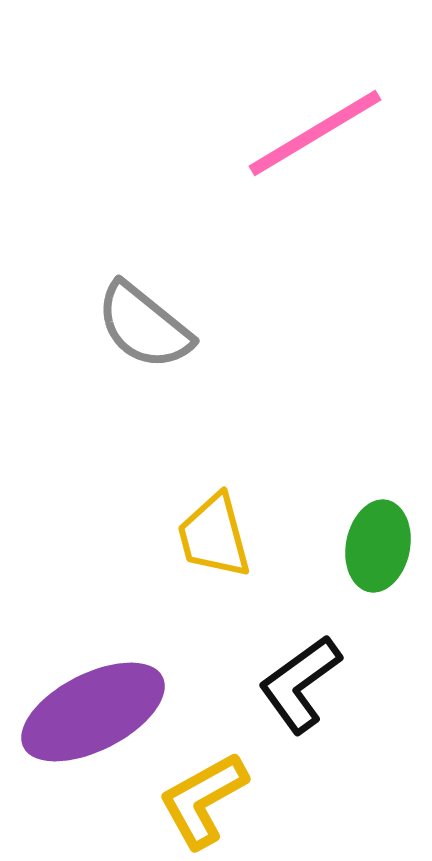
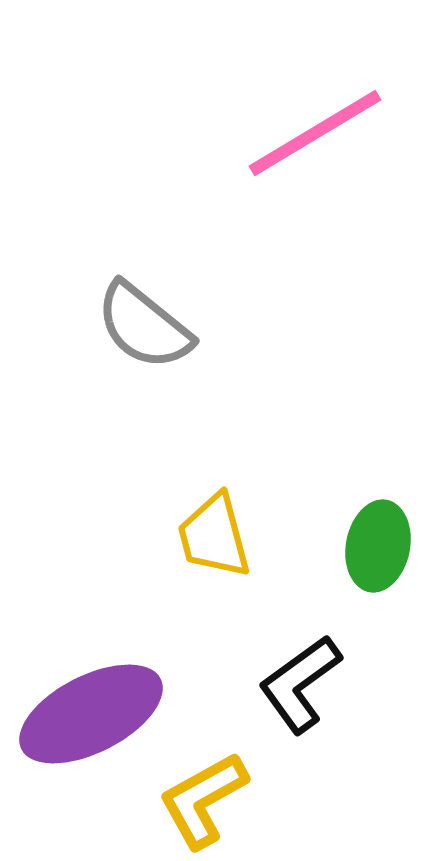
purple ellipse: moved 2 px left, 2 px down
